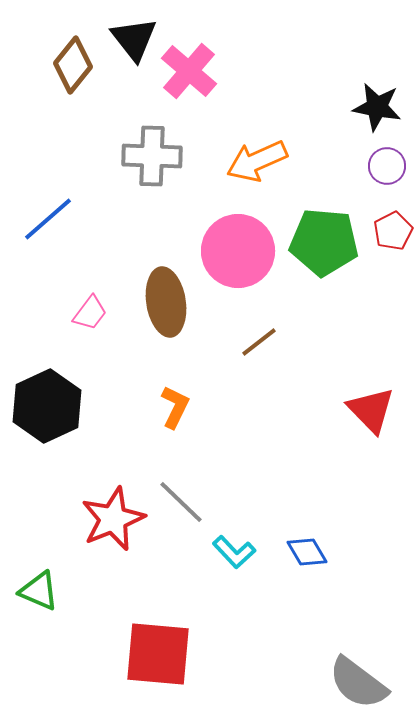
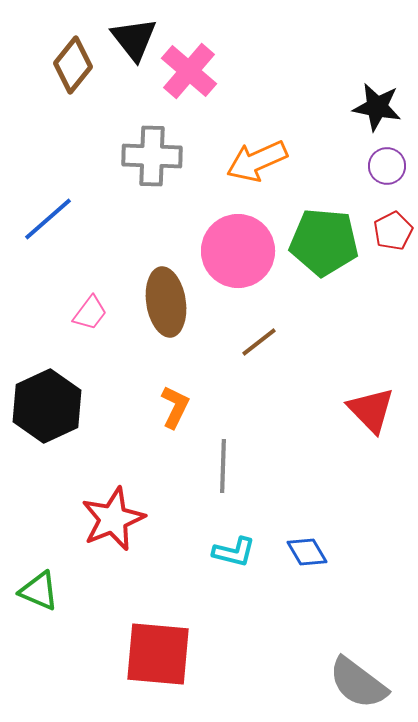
gray line: moved 42 px right, 36 px up; rotated 48 degrees clockwise
cyan L-shape: rotated 33 degrees counterclockwise
